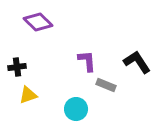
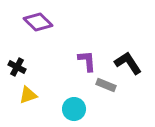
black L-shape: moved 9 px left, 1 px down
black cross: rotated 36 degrees clockwise
cyan circle: moved 2 px left
